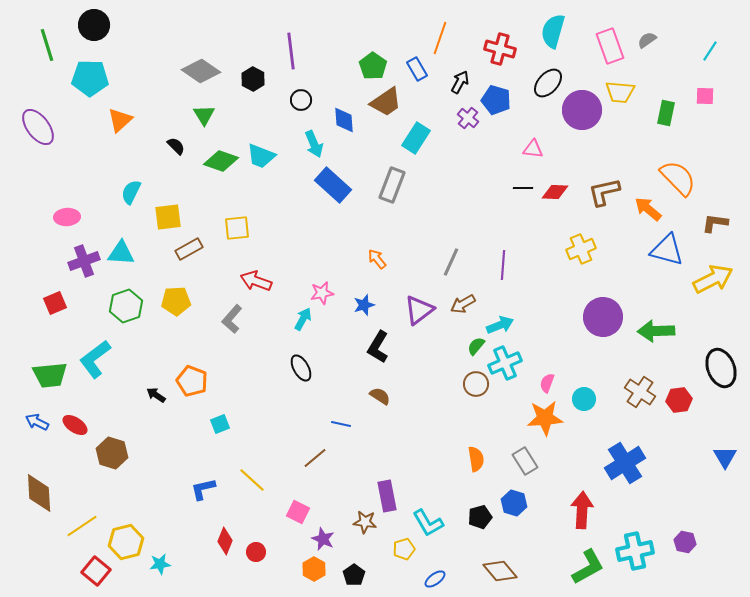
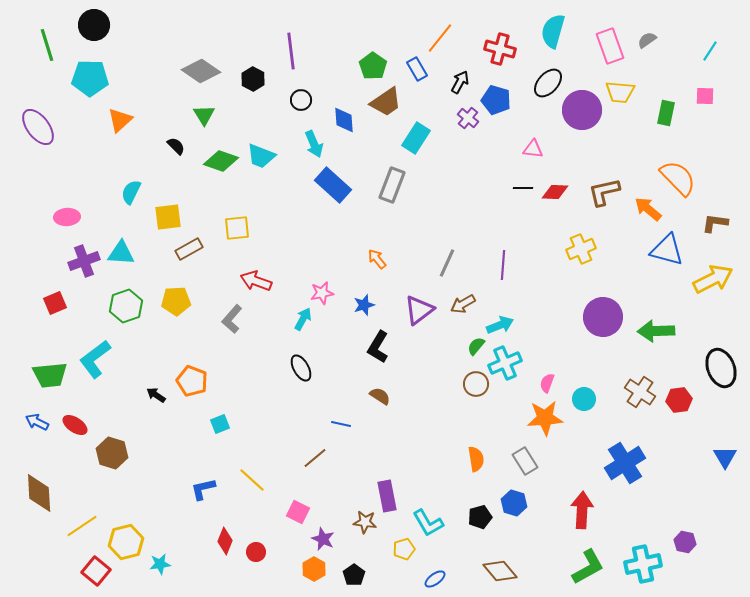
orange line at (440, 38): rotated 20 degrees clockwise
gray line at (451, 262): moved 4 px left, 1 px down
cyan cross at (635, 551): moved 8 px right, 13 px down
